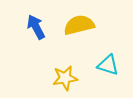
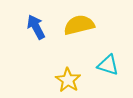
yellow star: moved 3 px right, 2 px down; rotated 30 degrees counterclockwise
